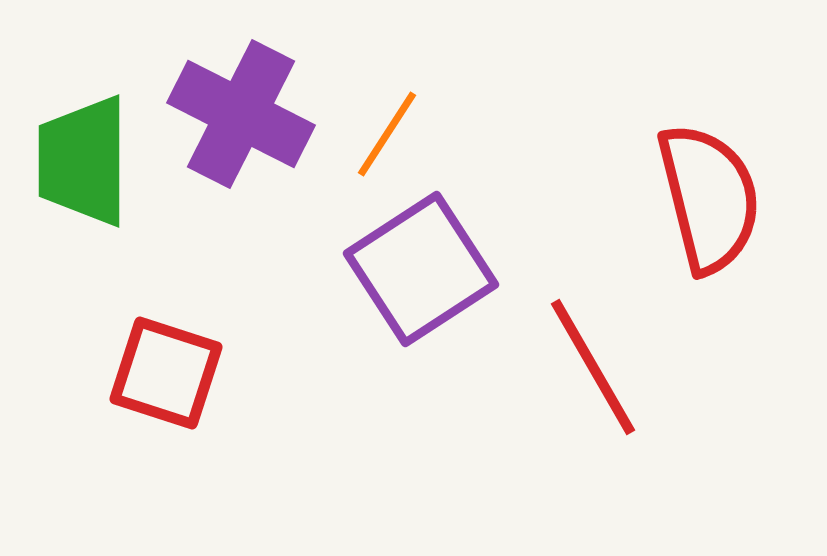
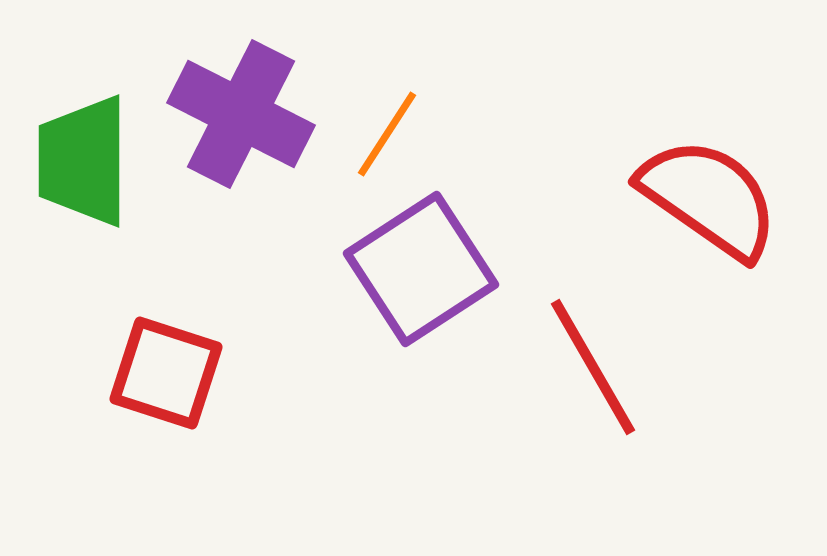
red semicircle: rotated 41 degrees counterclockwise
